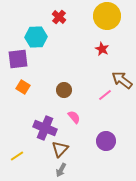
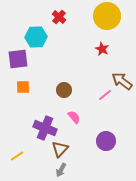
brown arrow: moved 1 px down
orange square: rotated 32 degrees counterclockwise
